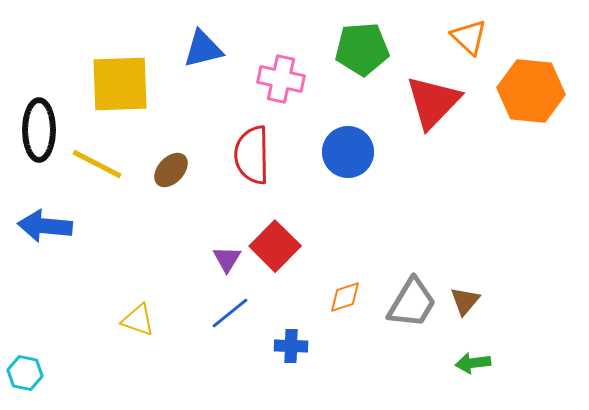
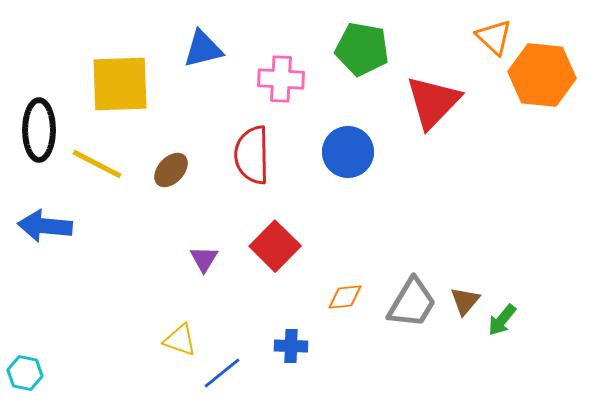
orange triangle: moved 25 px right
green pentagon: rotated 14 degrees clockwise
pink cross: rotated 9 degrees counterclockwise
orange hexagon: moved 11 px right, 16 px up
purple triangle: moved 23 px left
orange diamond: rotated 12 degrees clockwise
blue line: moved 8 px left, 60 px down
yellow triangle: moved 42 px right, 20 px down
green arrow: moved 29 px right, 43 px up; rotated 44 degrees counterclockwise
